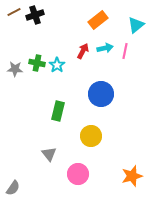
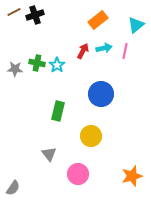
cyan arrow: moved 1 px left
